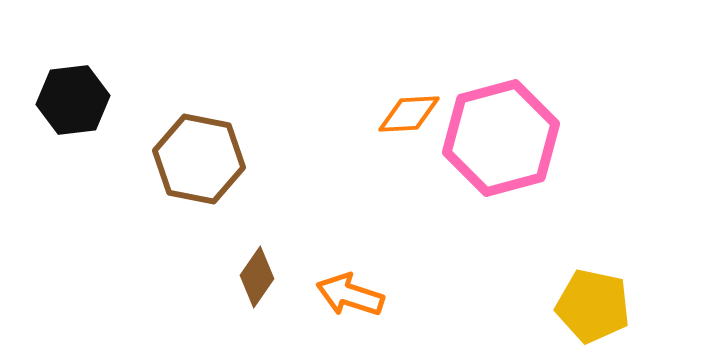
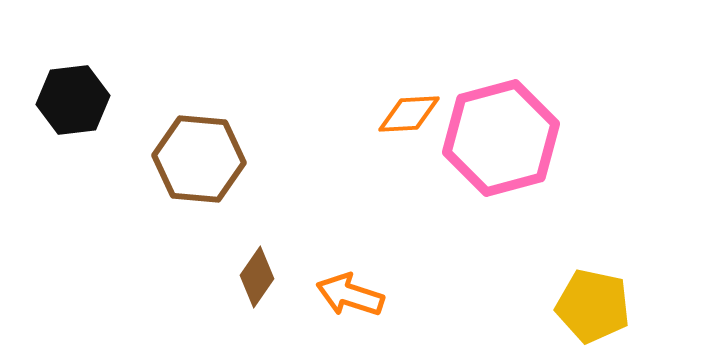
brown hexagon: rotated 6 degrees counterclockwise
